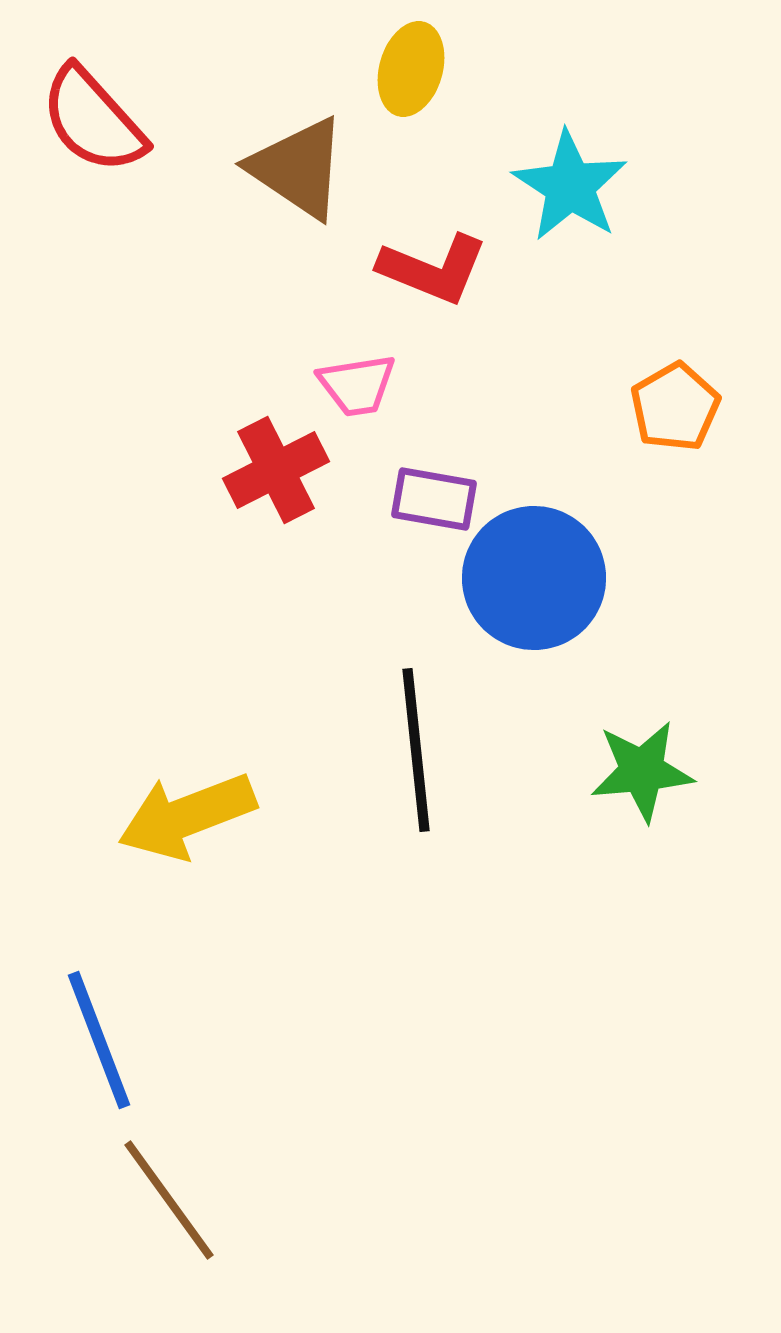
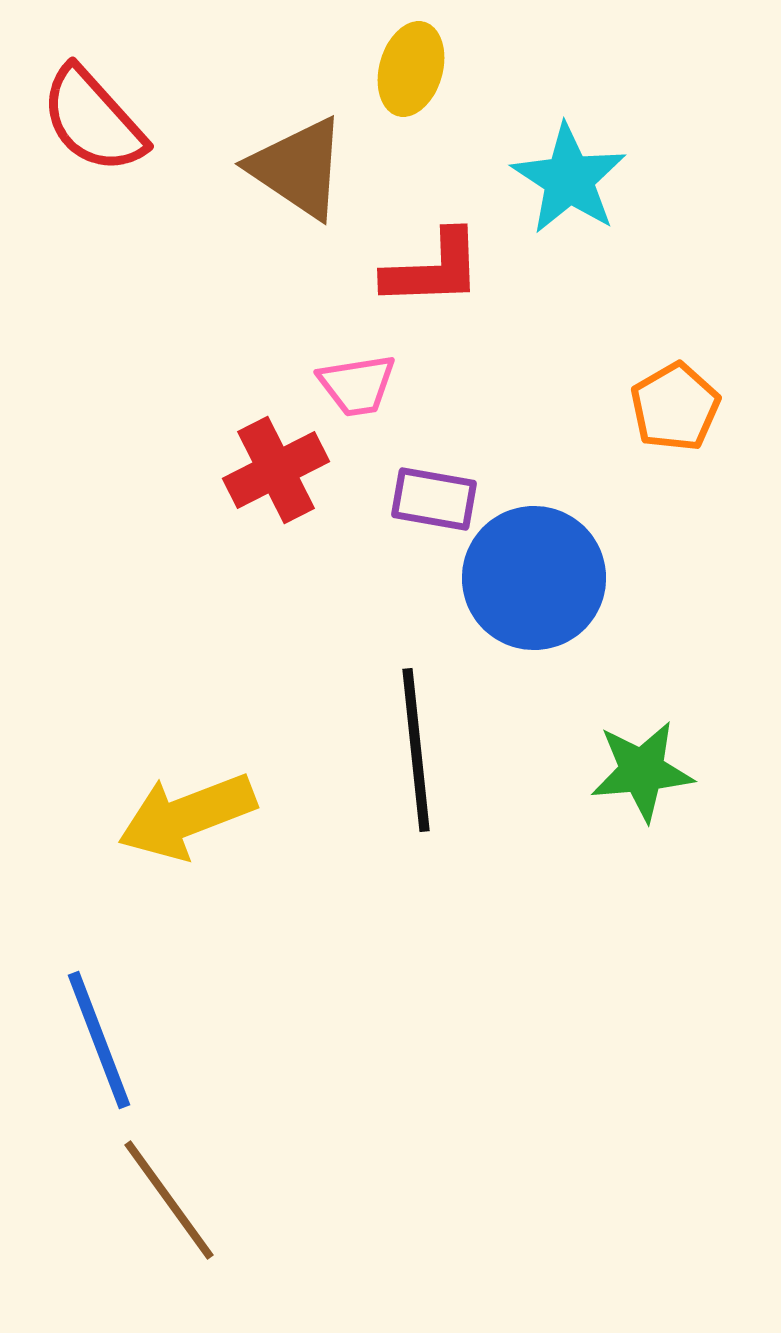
cyan star: moved 1 px left, 7 px up
red L-shape: rotated 24 degrees counterclockwise
